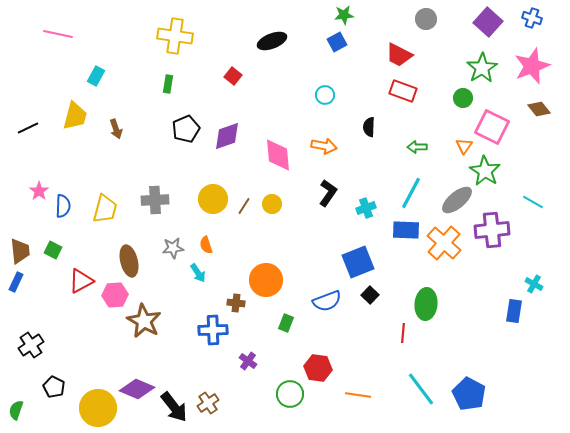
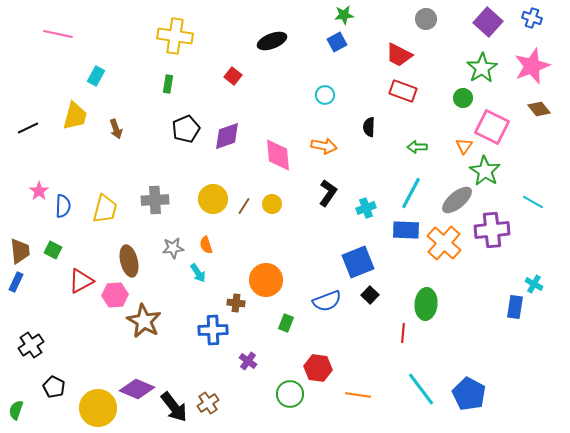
blue rectangle at (514, 311): moved 1 px right, 4 px up
